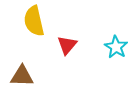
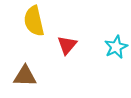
cyan star: rotated 15 degrees clockwise
brown triangle: moved 3 px right
